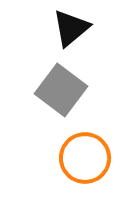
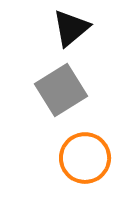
gray square: rotated 21 degrees clockwise
